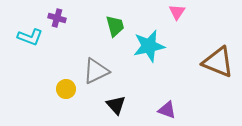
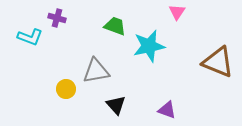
green trapezoid: rotated 55 degrees counterclockwise
gray triangle: rotated 16 degrees clockwise
